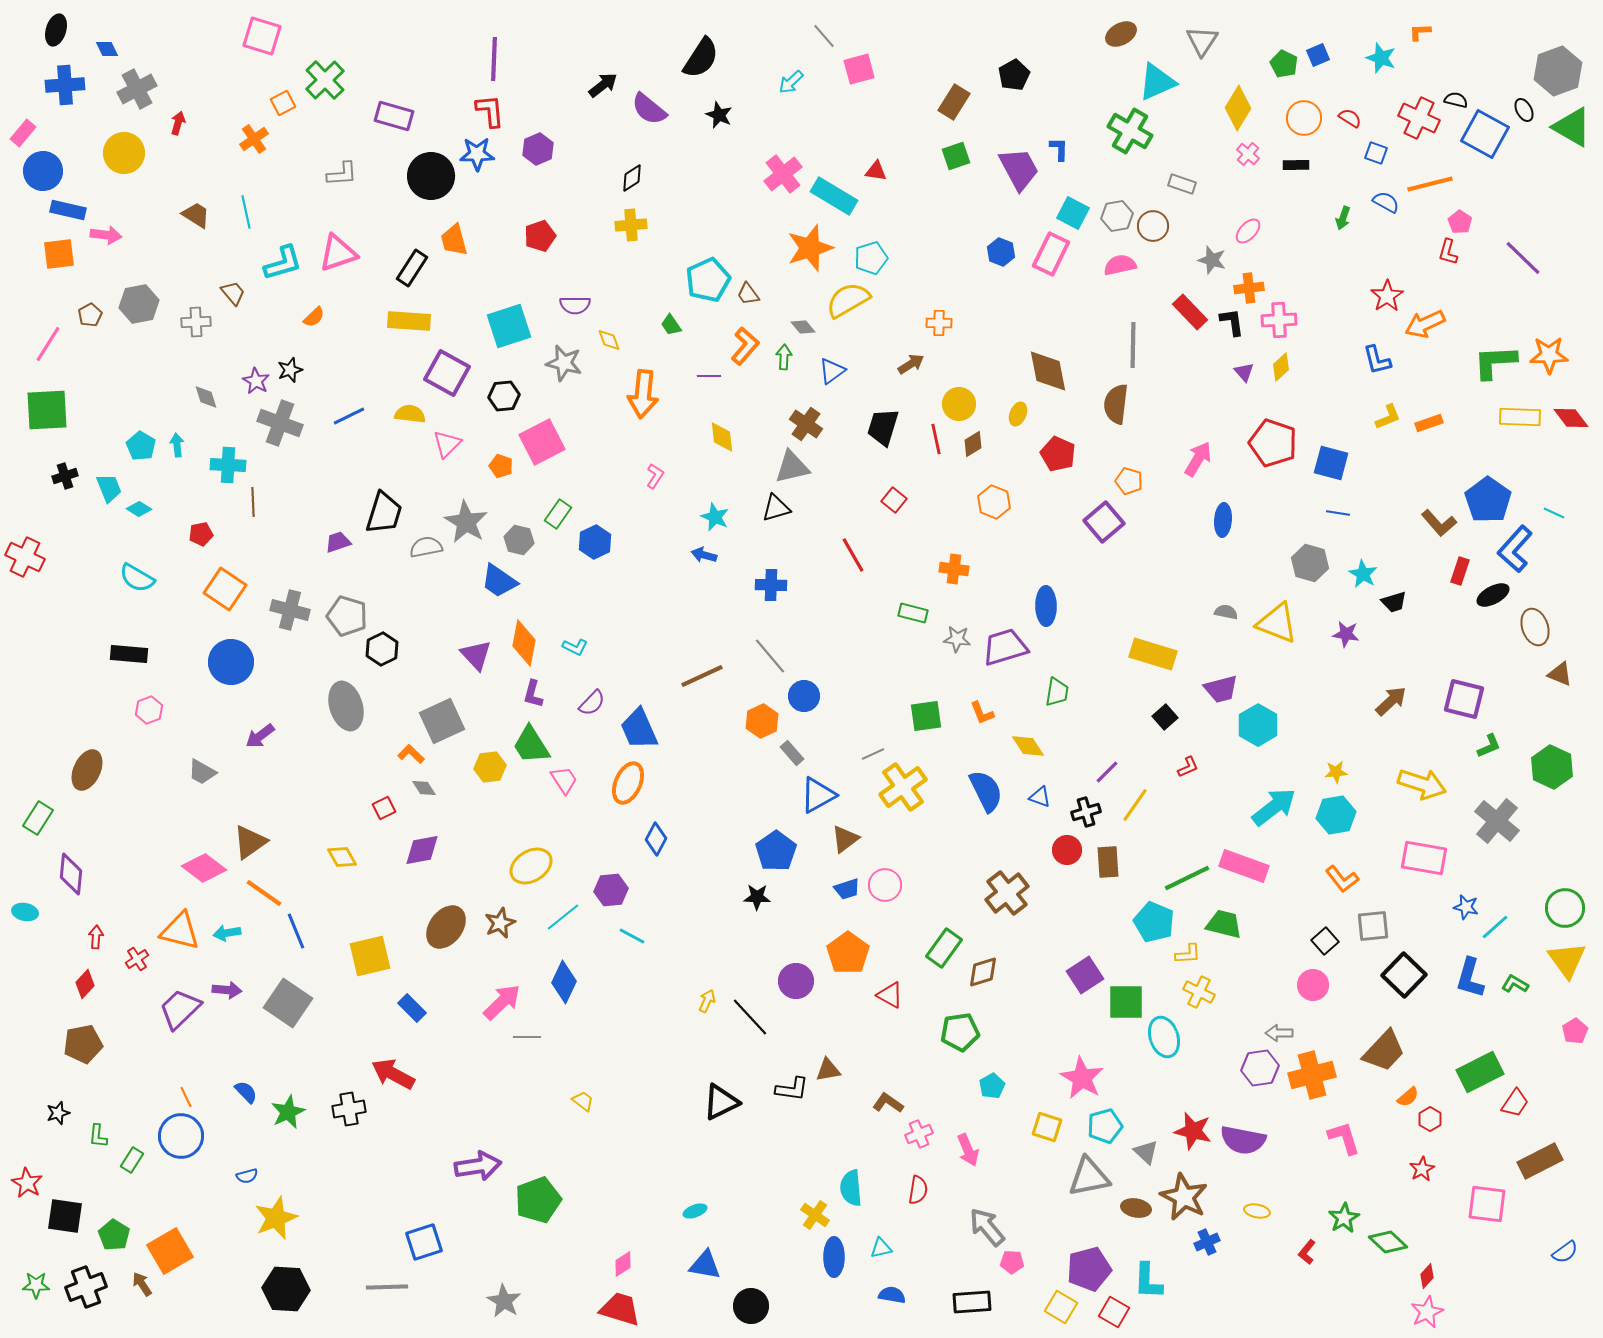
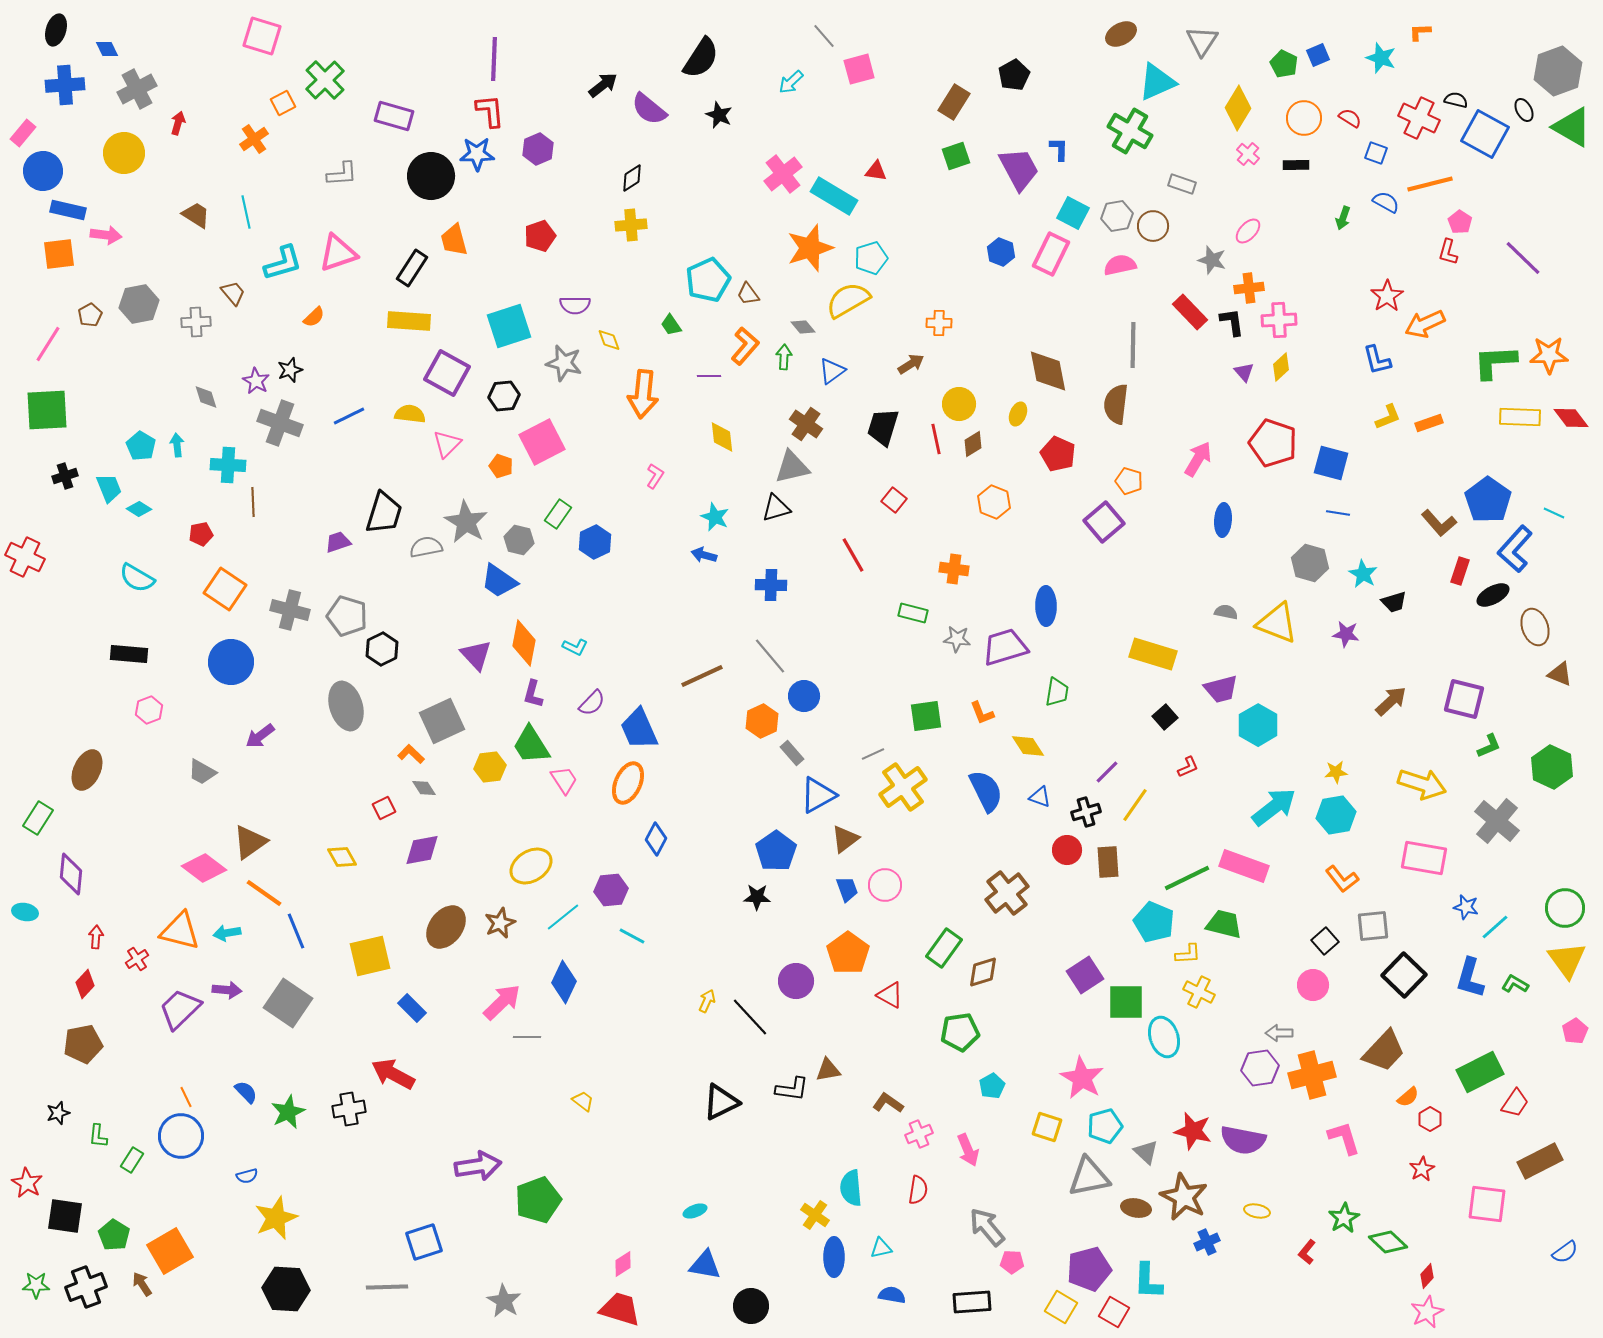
blue trapezoid at (847, 889): rotated 92 degrees counterclockwise
